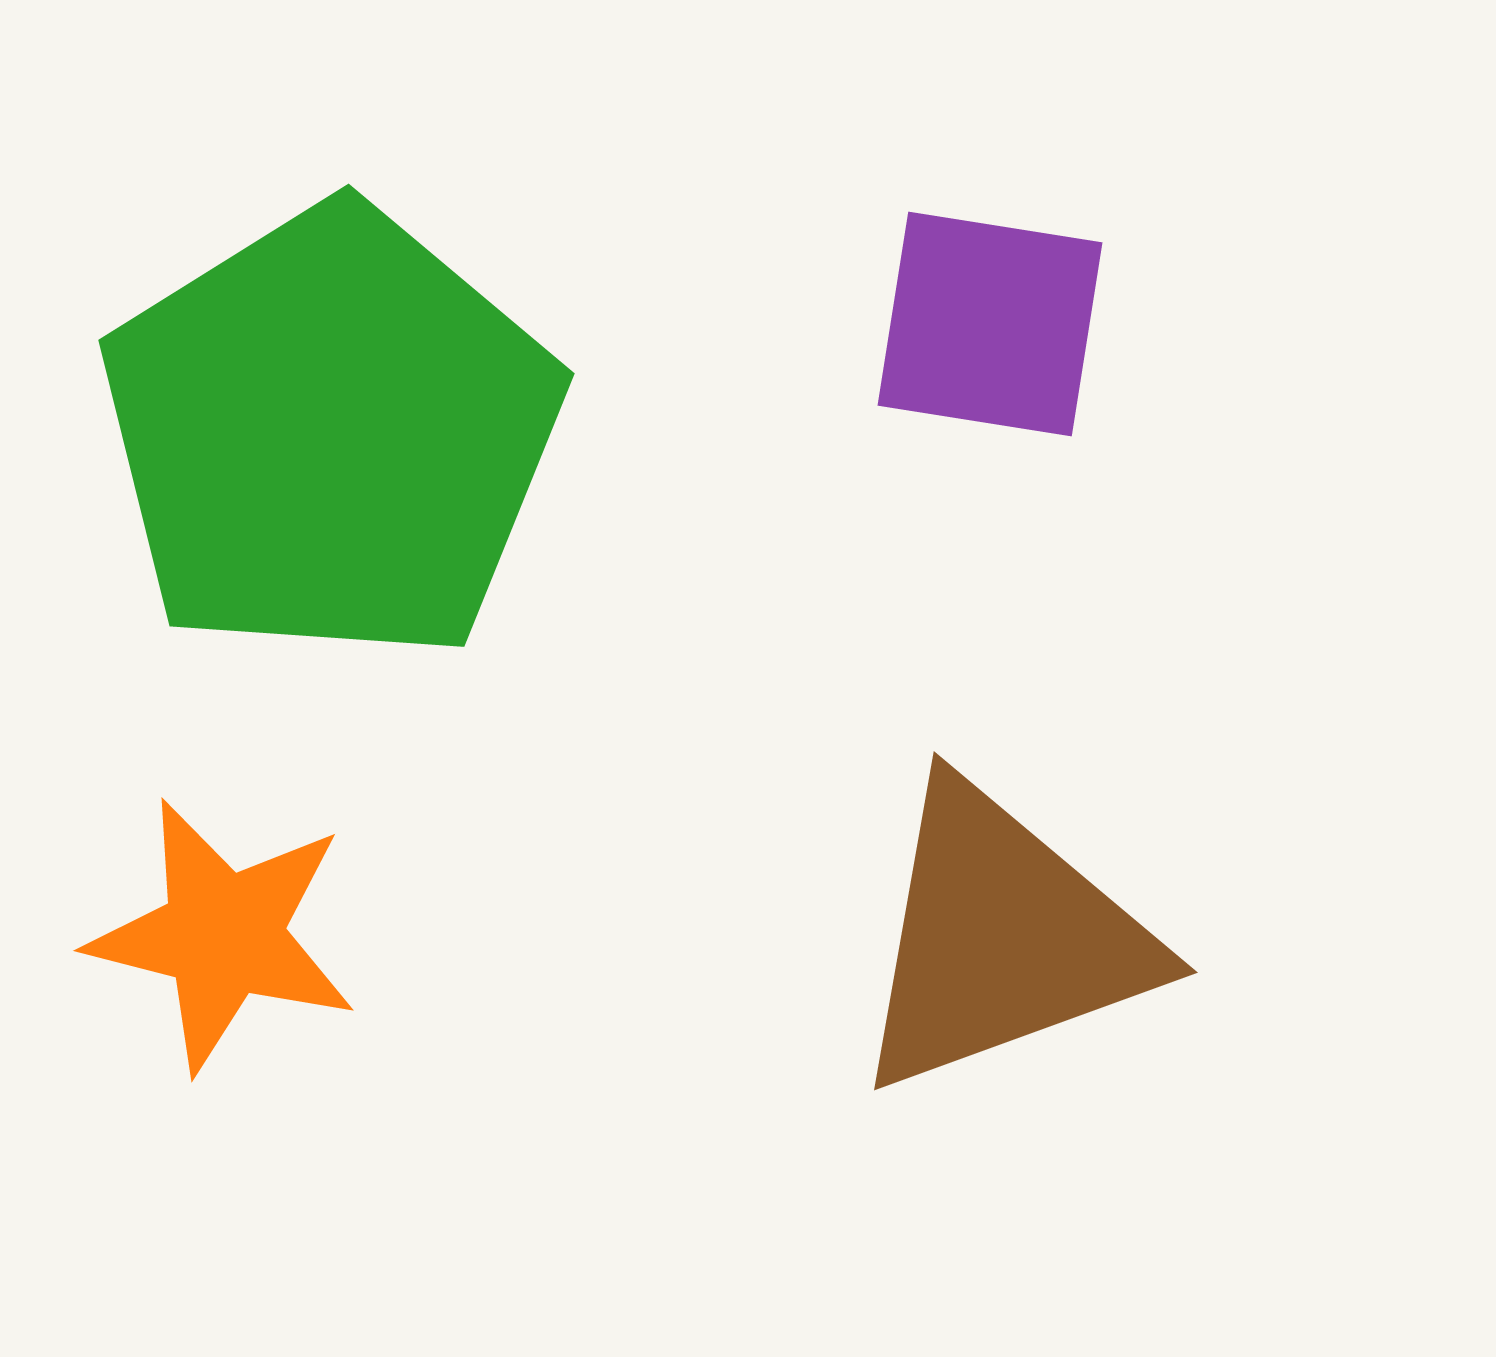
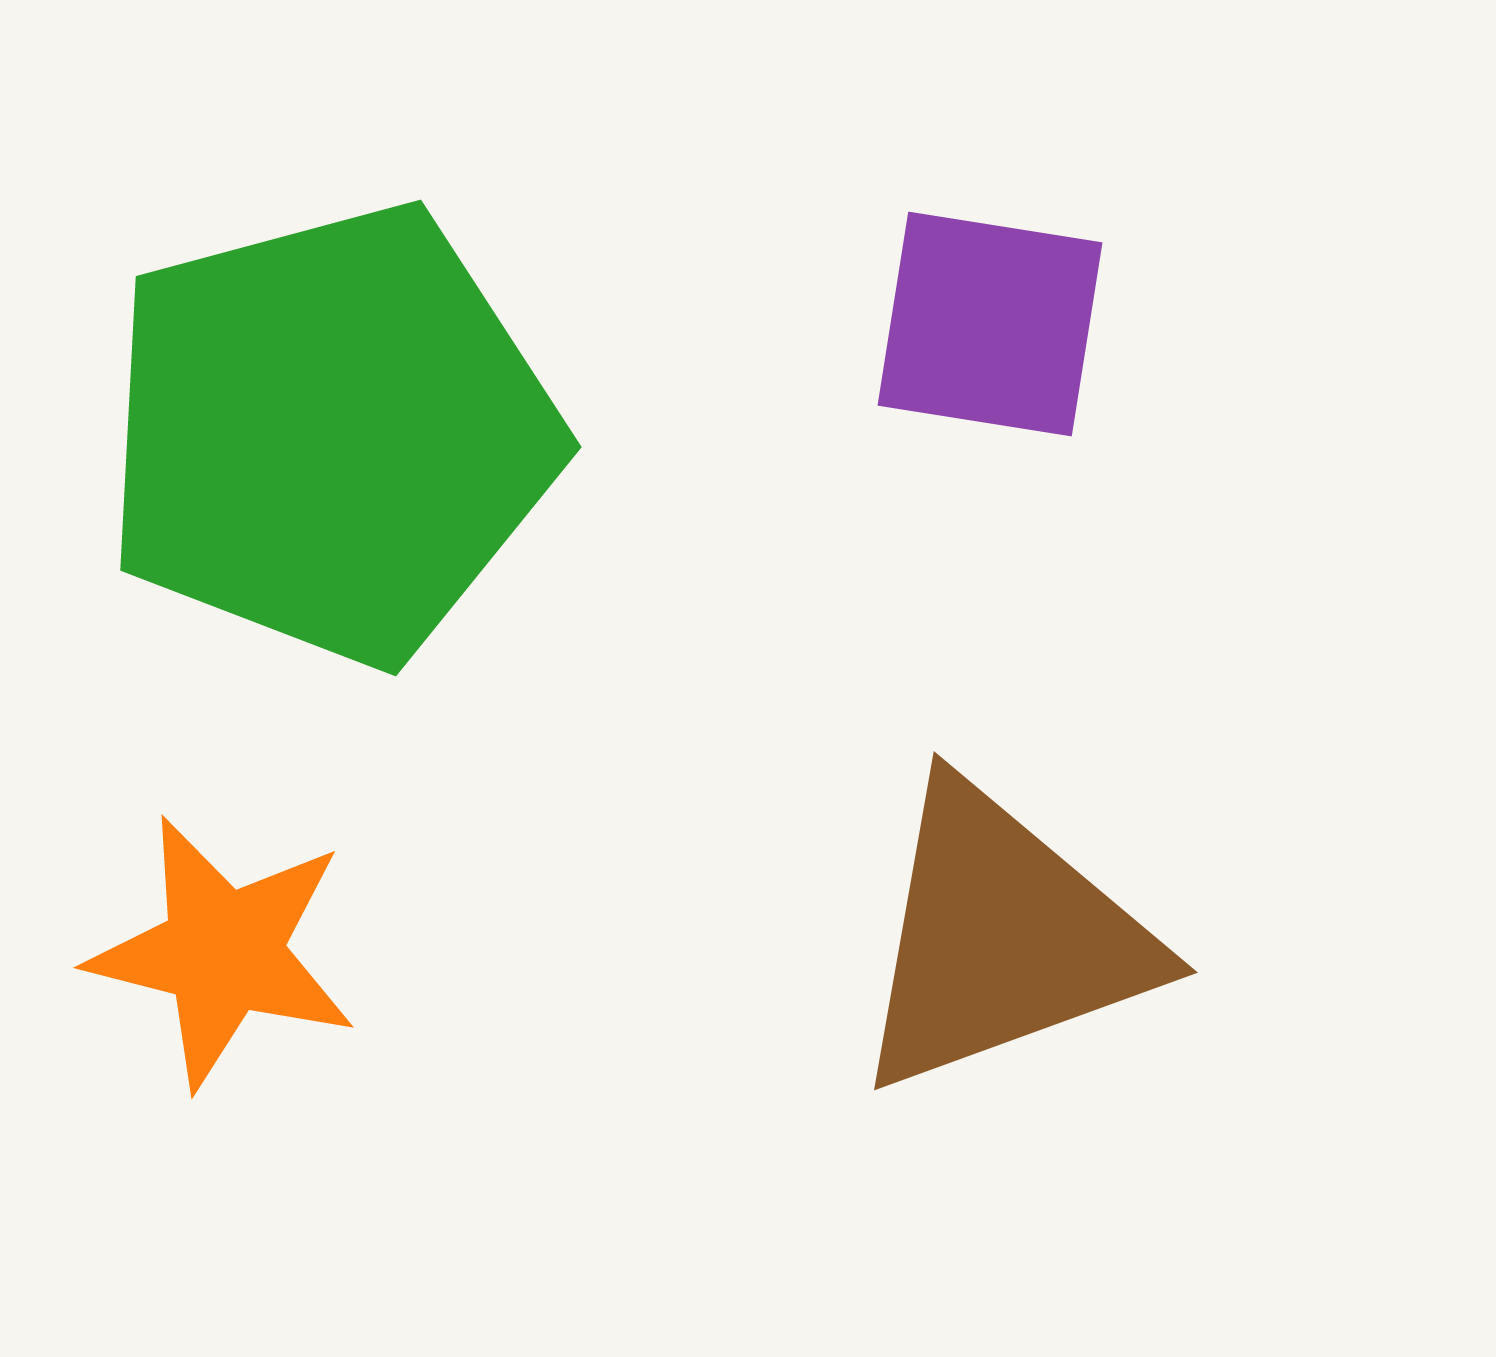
green pentagon: rotated 17 degrees clockwise
orange star: moved 17 px down
